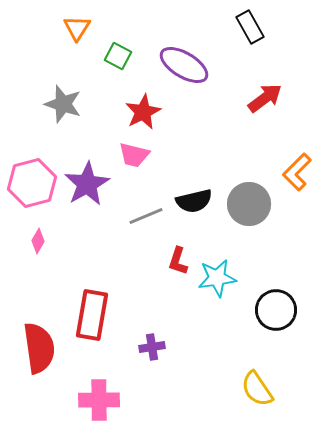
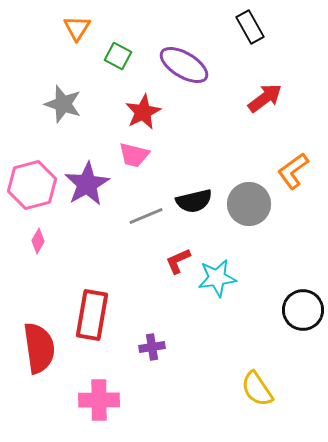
orange L-shape: moved 4 px left, 1 px up; rotated 9 degrees clockwise
pink hexagon: moved 2 px down
red L-shape: rotated 48 degrees clockwise
black circle: moved 27 px right
